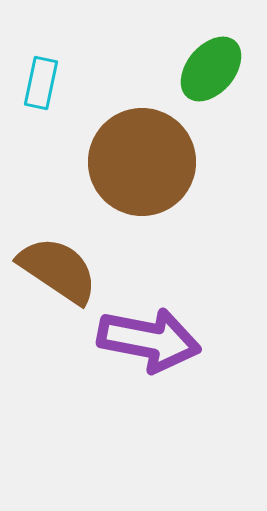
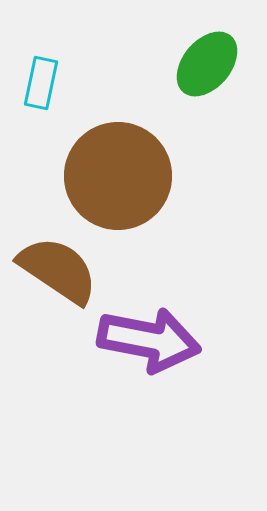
green ellipse: moved 4 px left, 5 px up
brown circle: moved 24 px left, 14 px down
